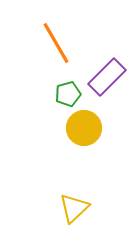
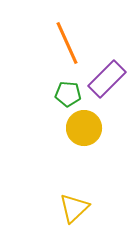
orange line: moved 11 px right; rotated 6 degrees clockwise
purple rectangle: moved 2 px down
green pentagon: rotated 20 degrees clockwise
